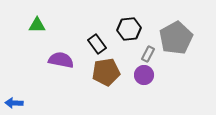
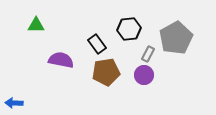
green triangle: moved 1 px left
